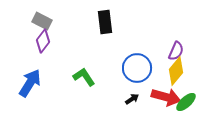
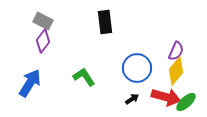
gray rectangle: moved 1 px right
